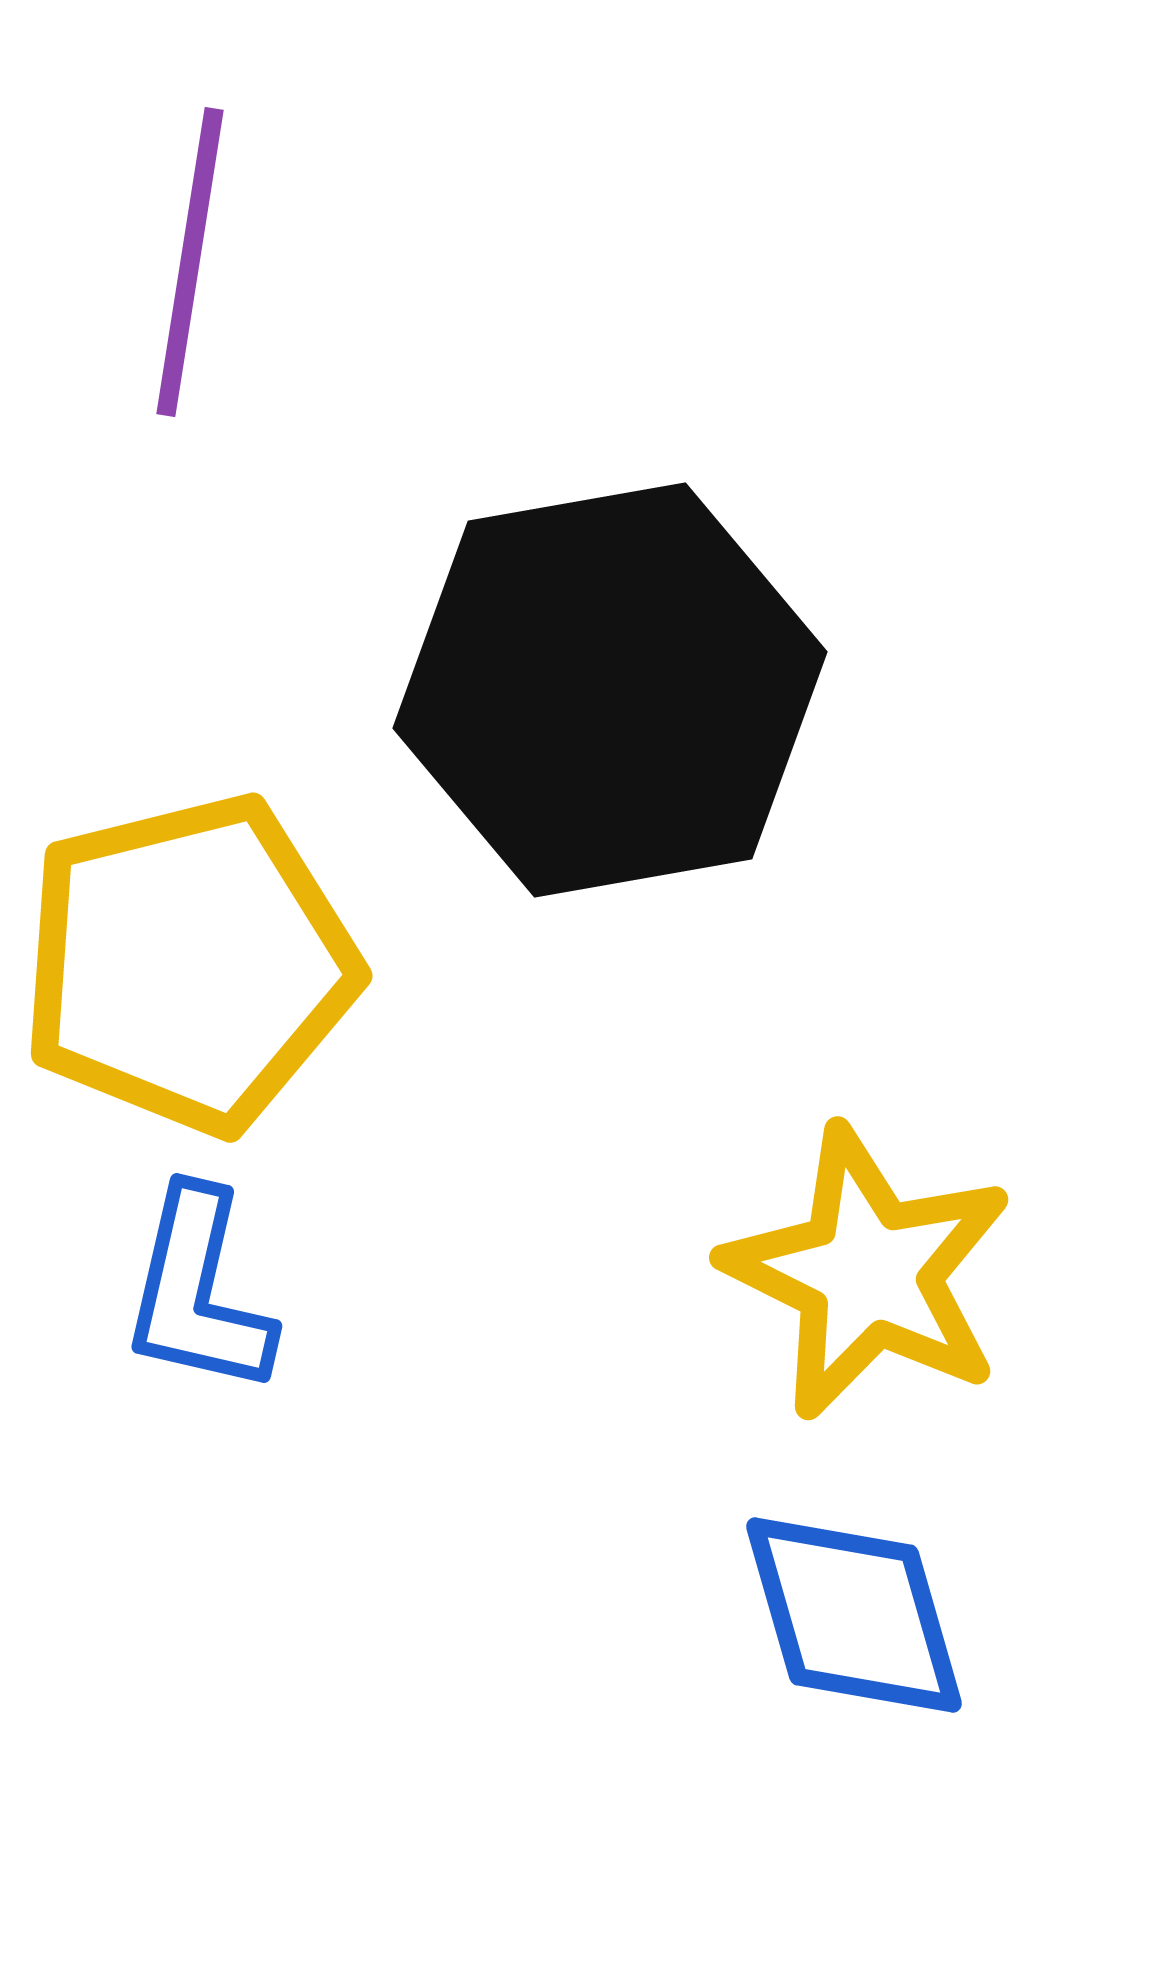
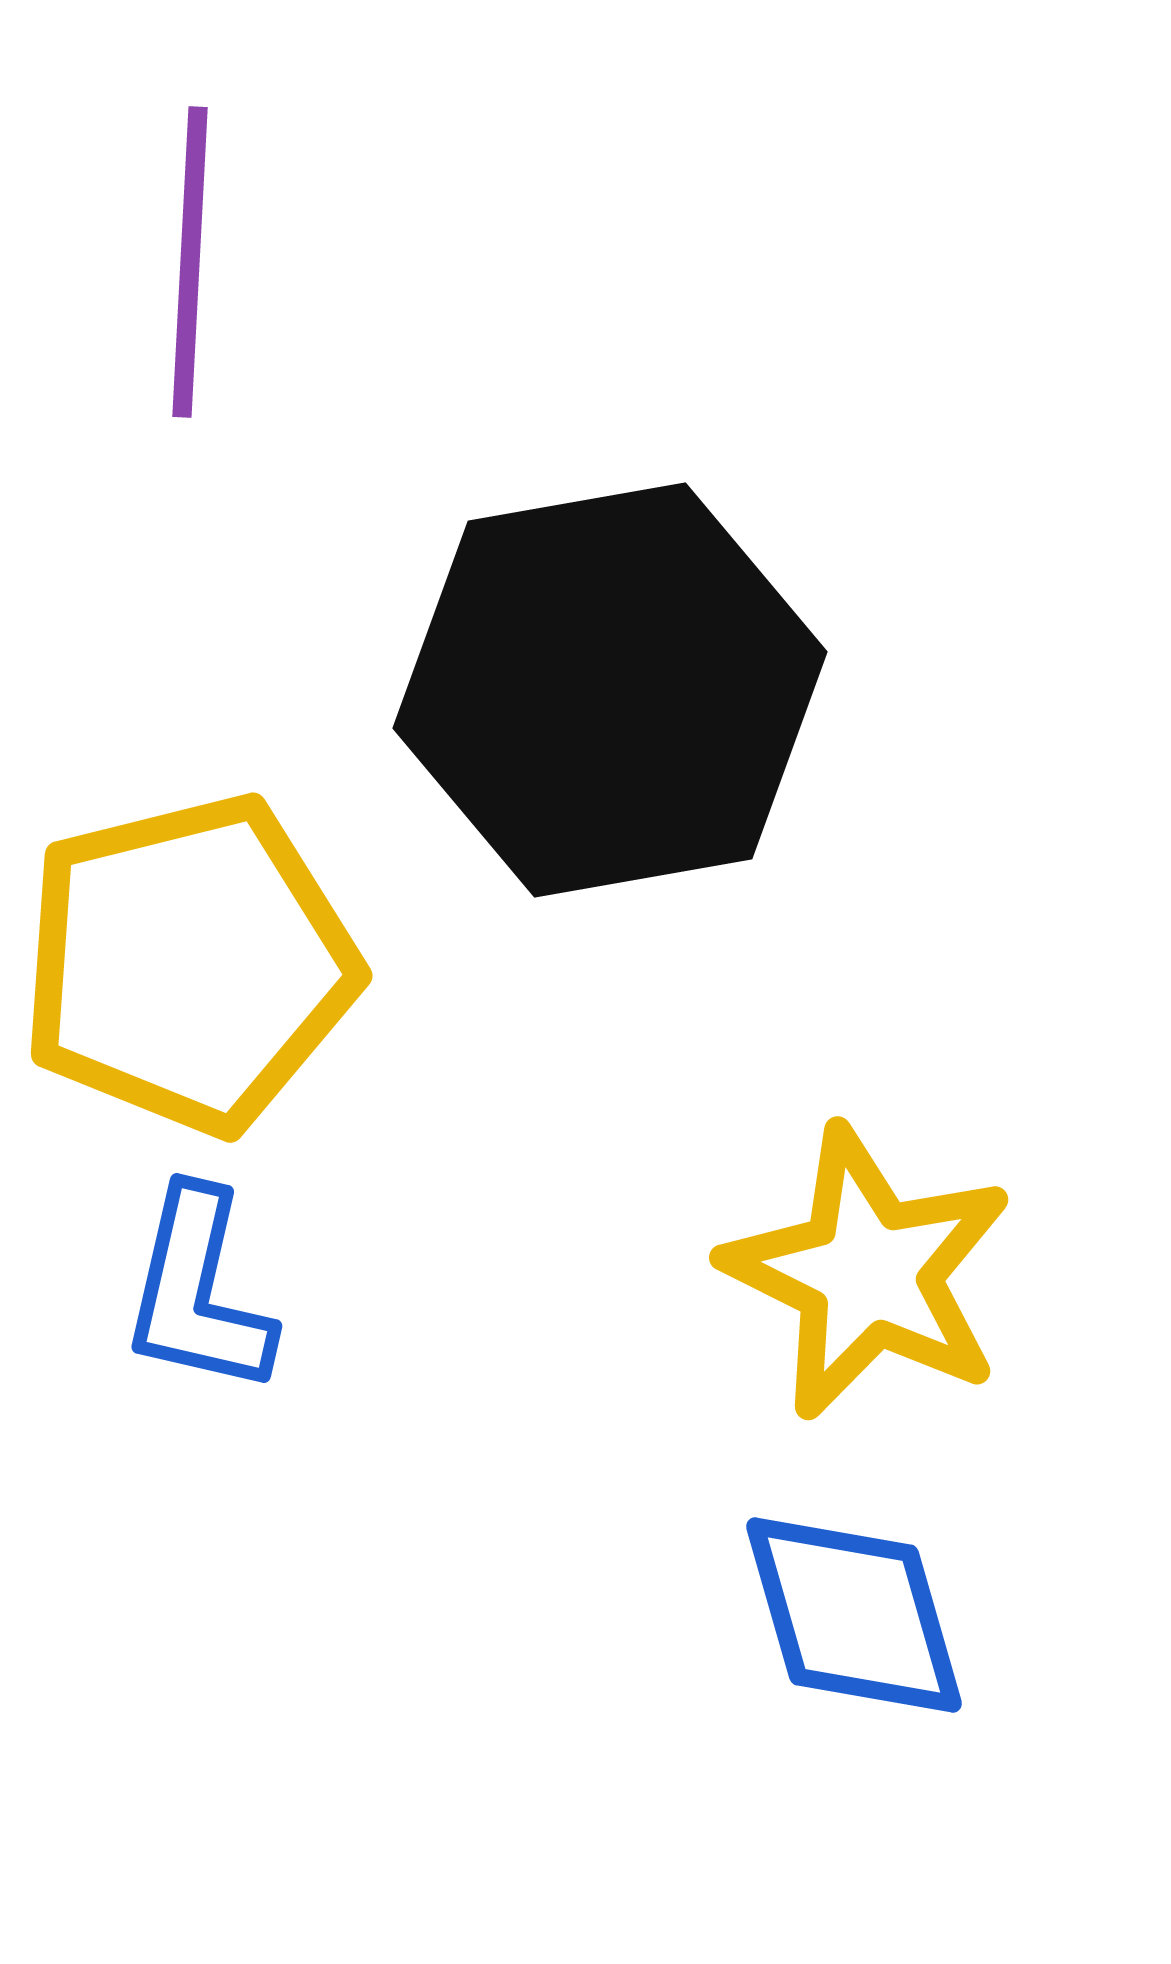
purple line: rotated 6 degrees counterclockwise
